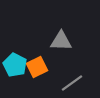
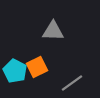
gray triangle: moved 8 px left, 10 px up
cyan pentagon: moved 6 px down
